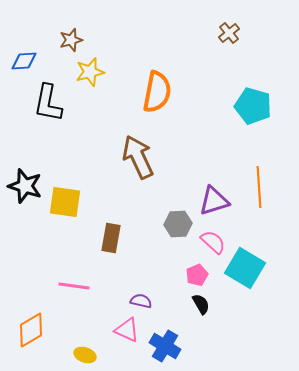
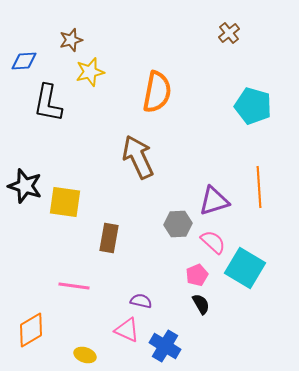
brown rectangle: moved 2 px left
